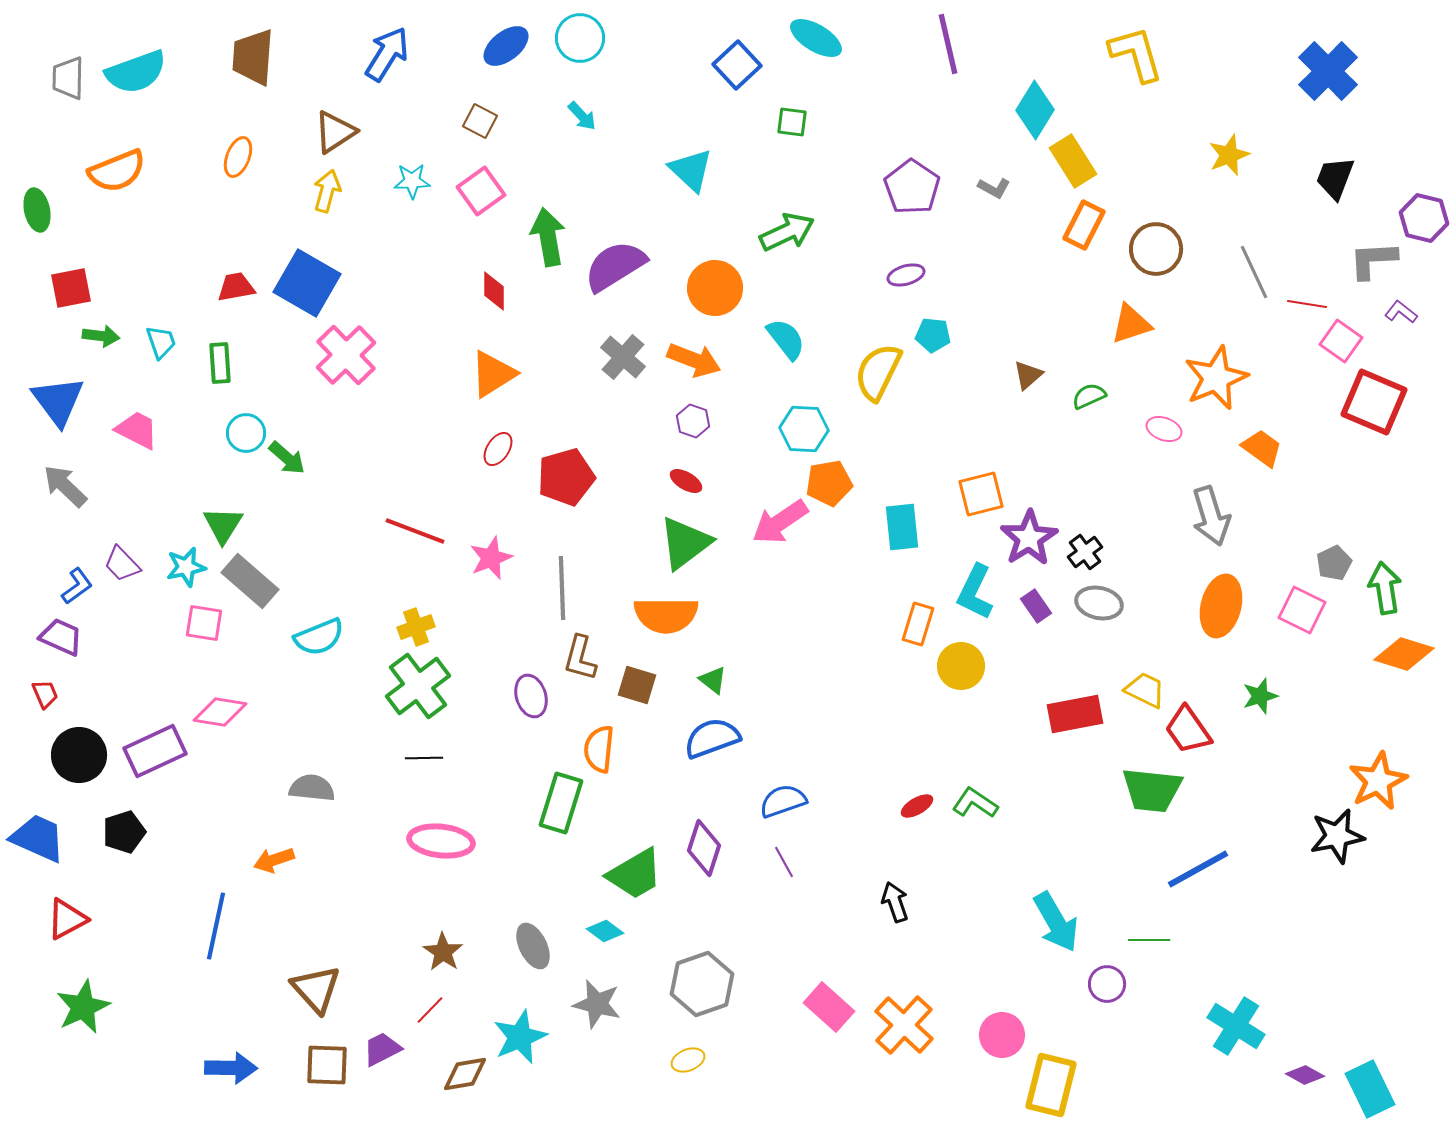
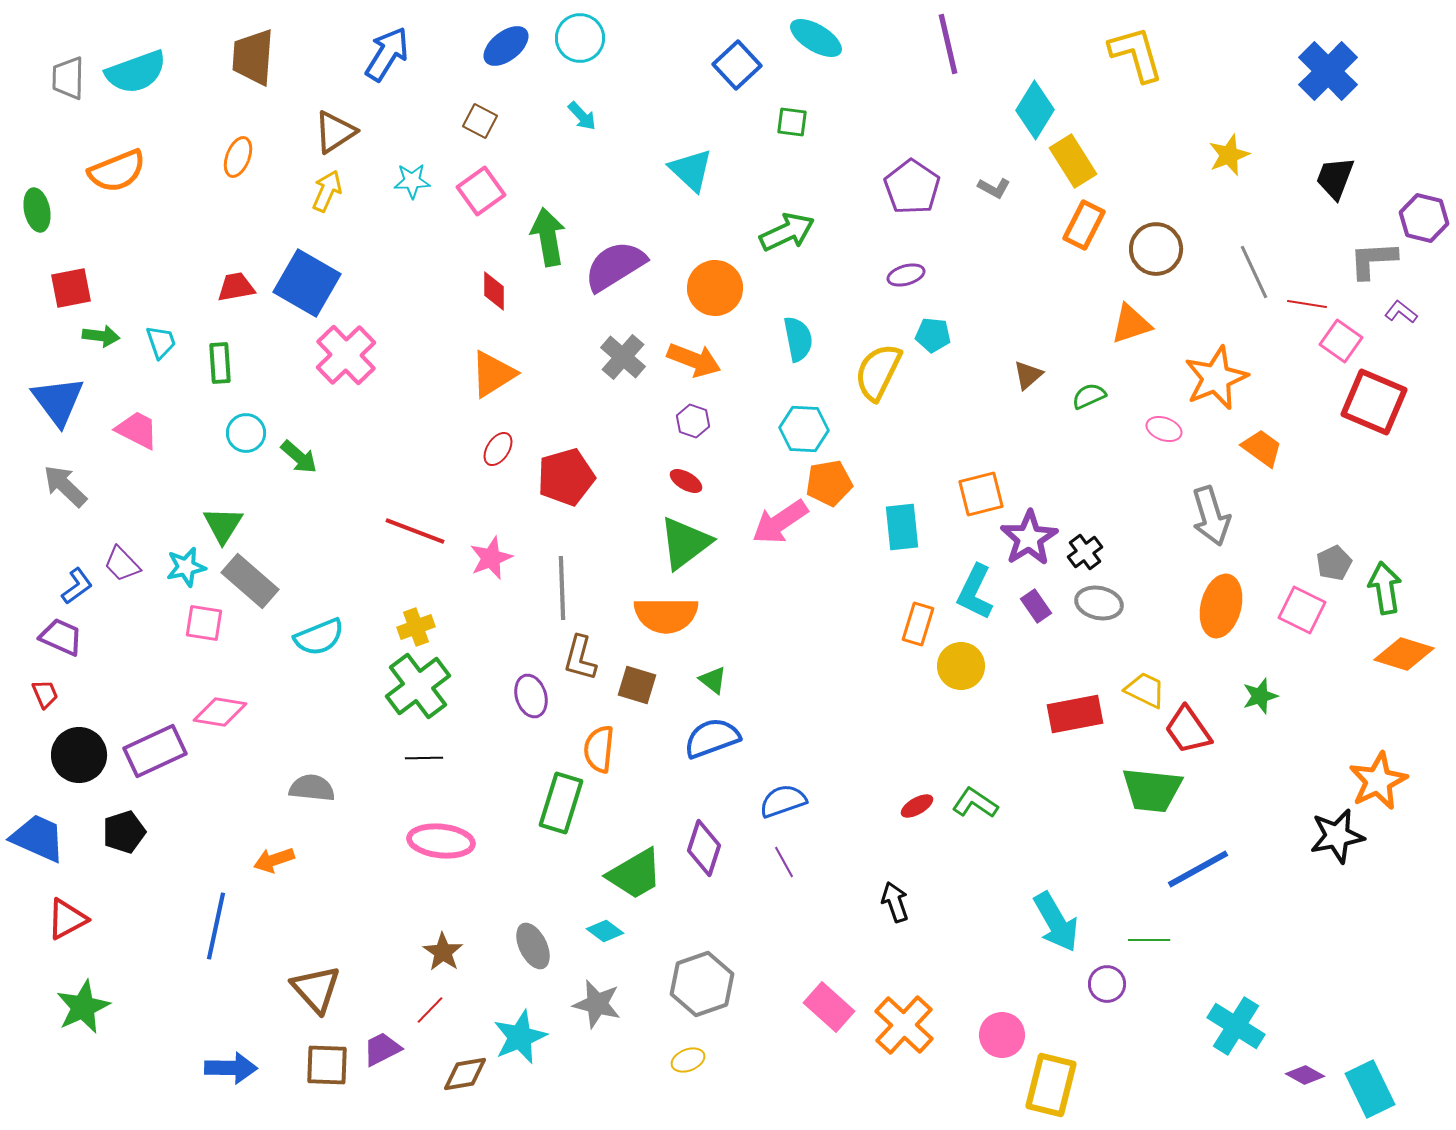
yellow arrow at (327, 191): rotated 9 degrees clockwise
cyan semicircle at (786, 339): moved 12 px right; rotated 27 degrees clockwise
green arrow at (287, 458): moved 12 px right, 1 px up
